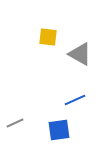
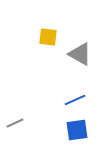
blue square: moved 18 px right
